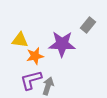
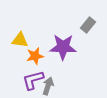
purple star: moved 1 px right, 3 px down
purple L-shape: moved 2 px right
